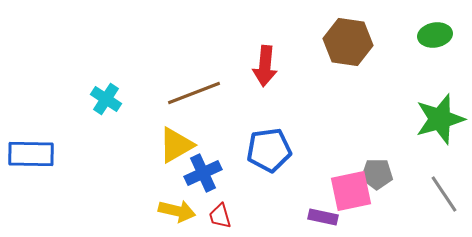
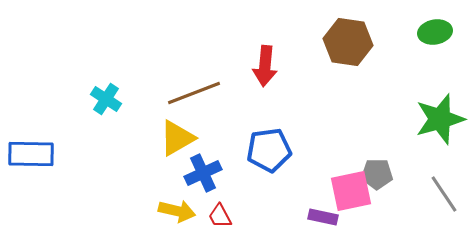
green ellipse: moved 3 px up
yellow triangle: moved 1 px right, 7 px up
red trapezoid: rotated 12 degrees counterclockwise
